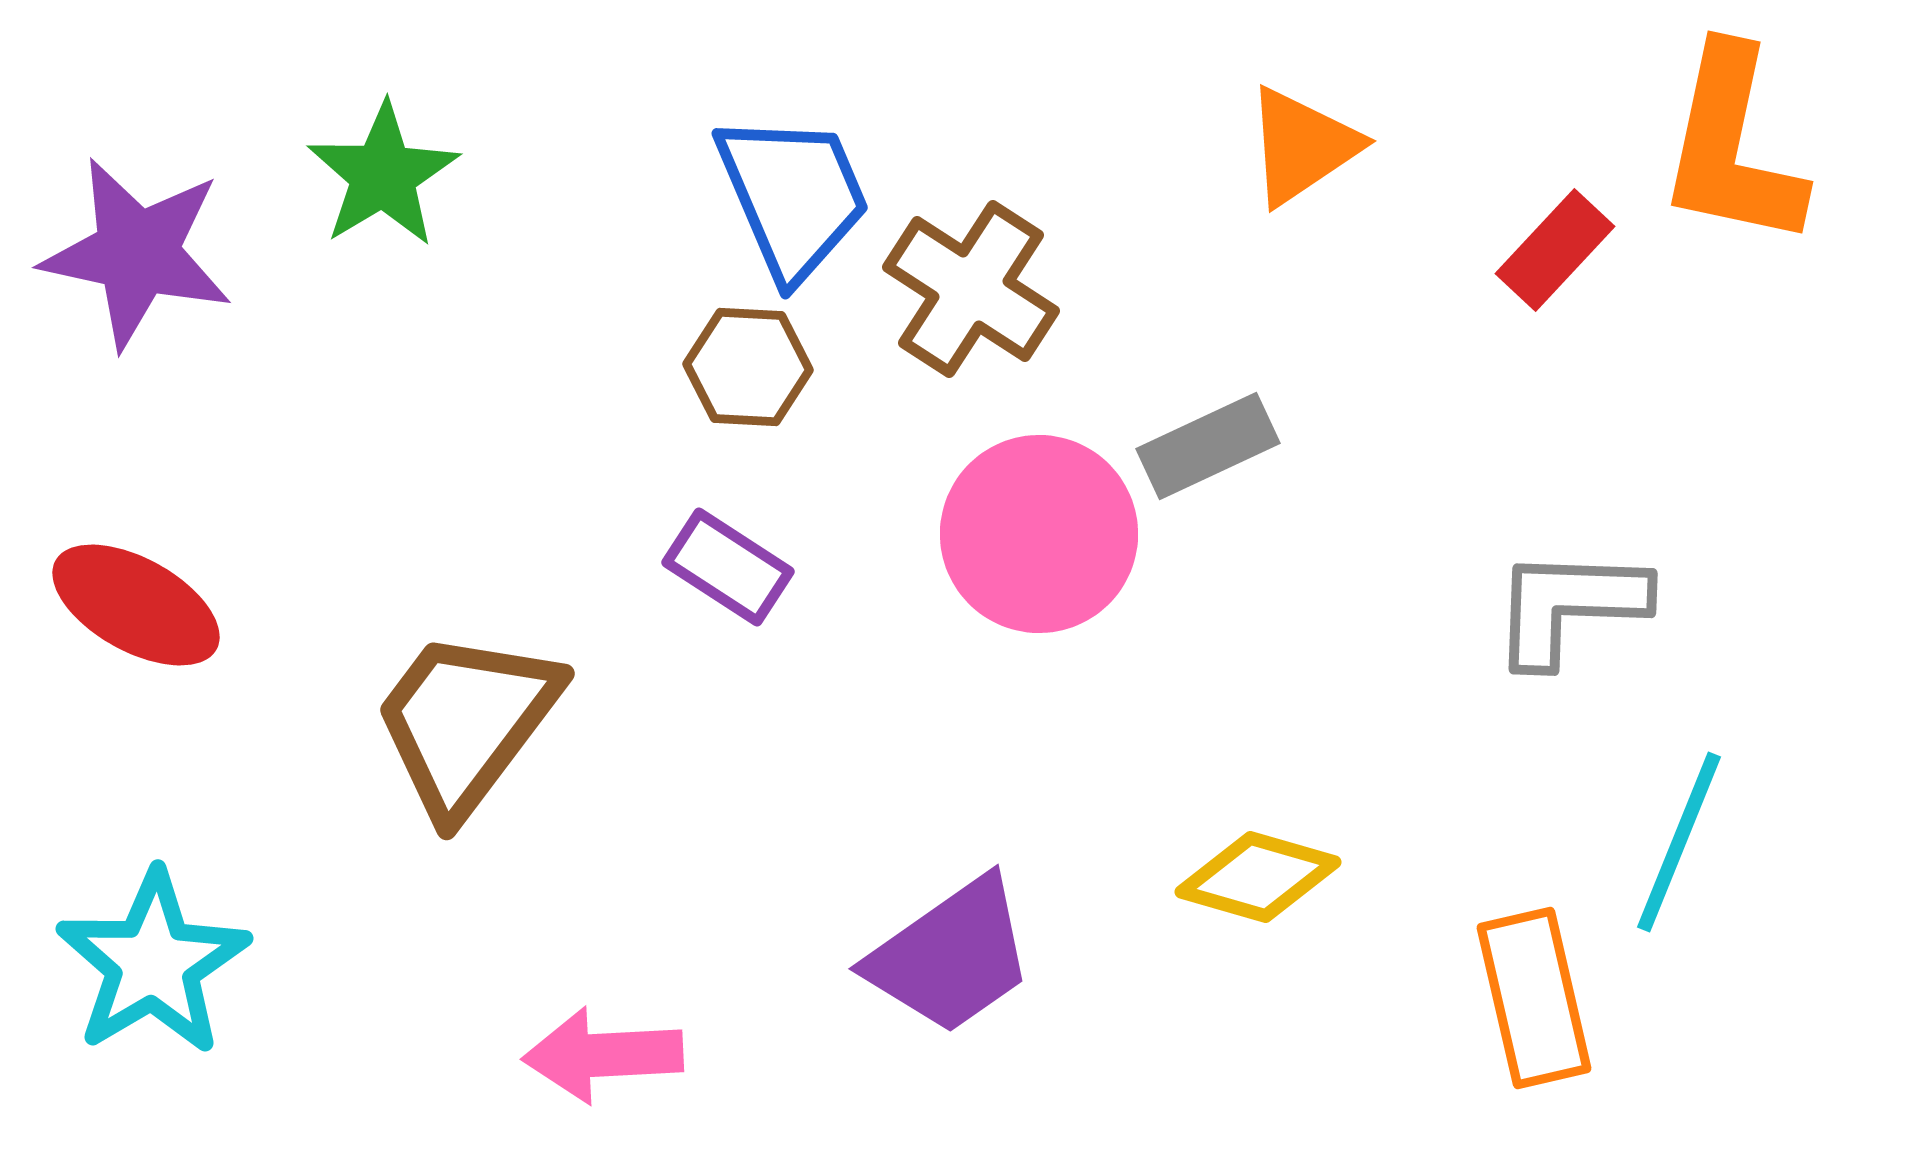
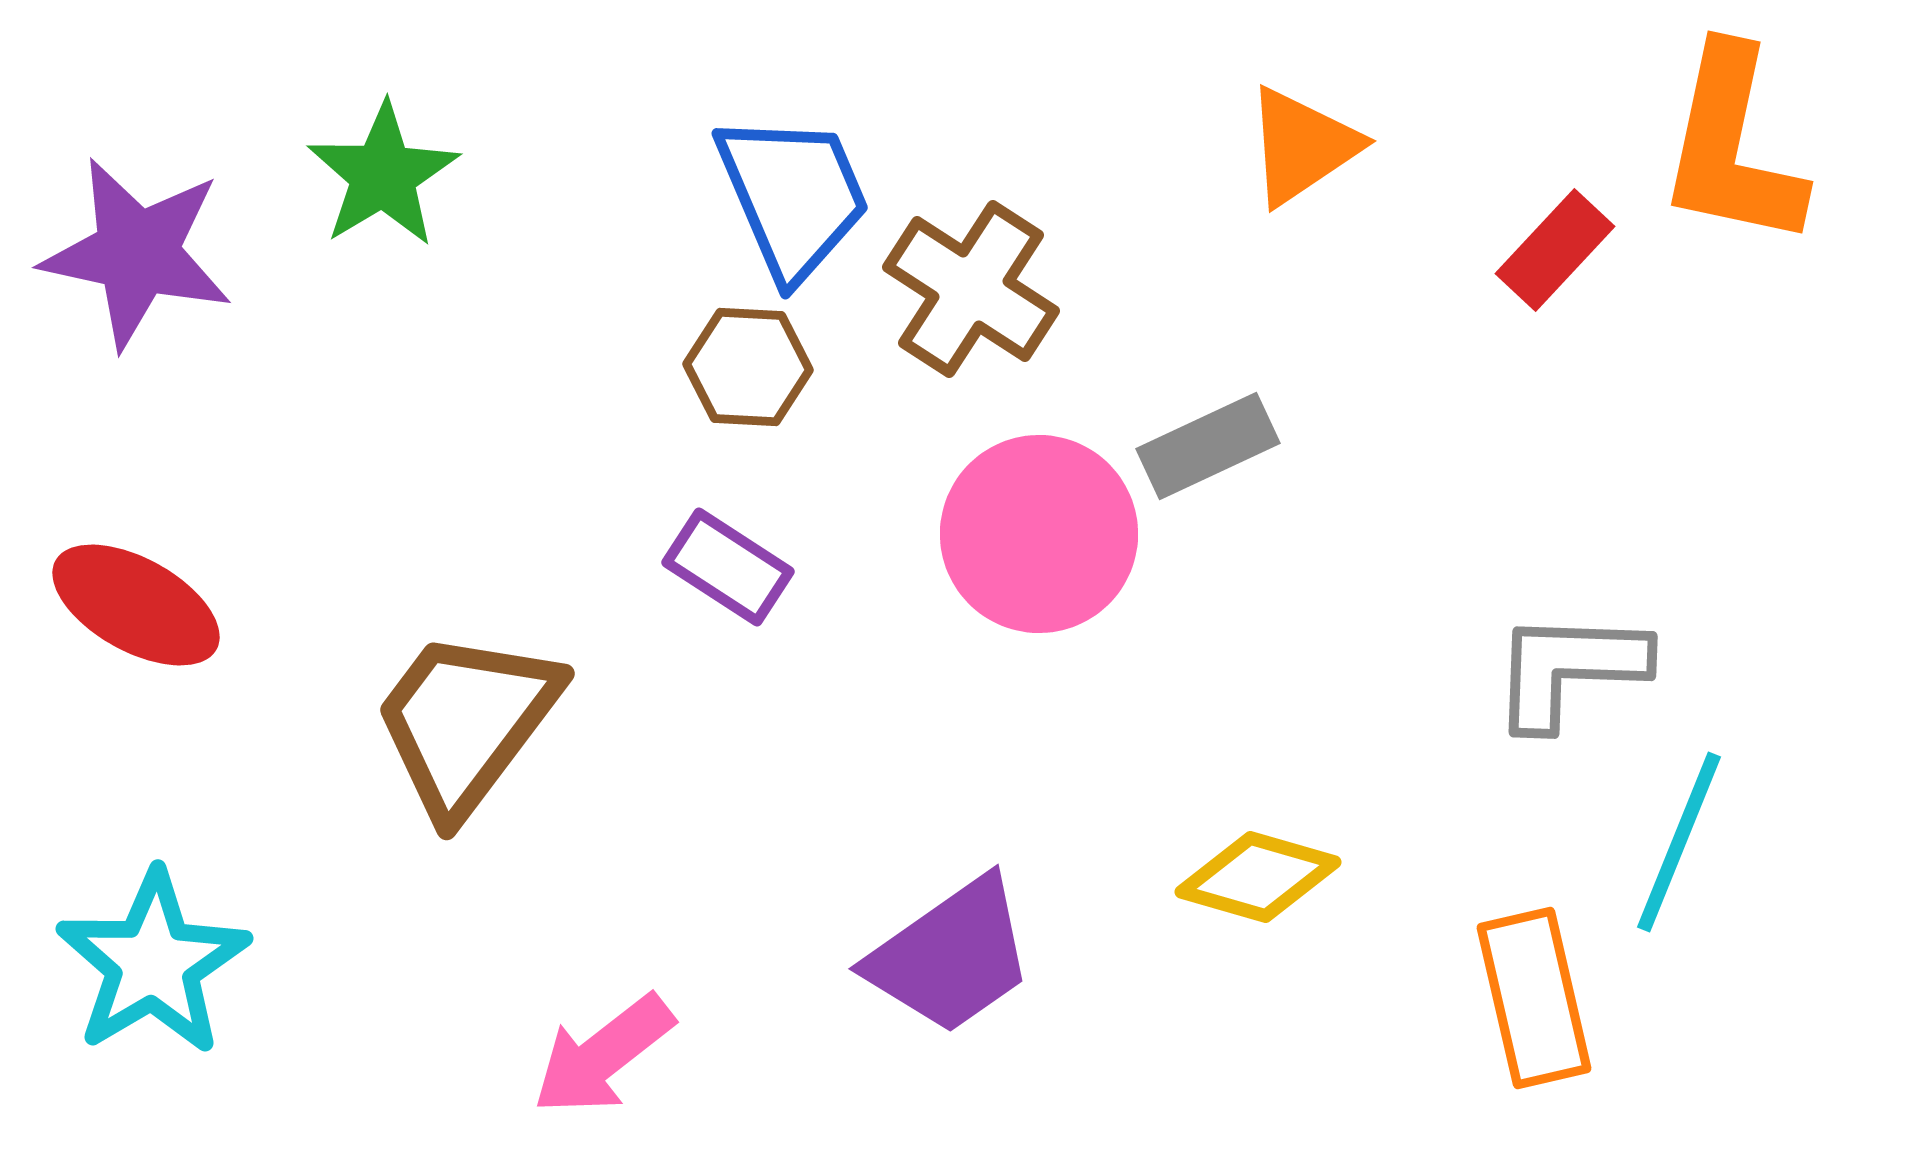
gray L-shape: moved 63 px down
pink arrow: rotated 35 degrees counterclockwise
